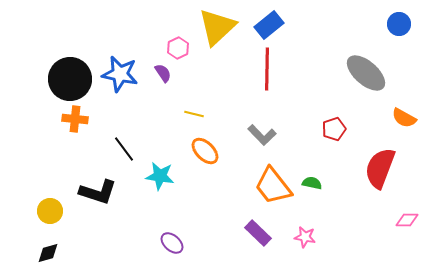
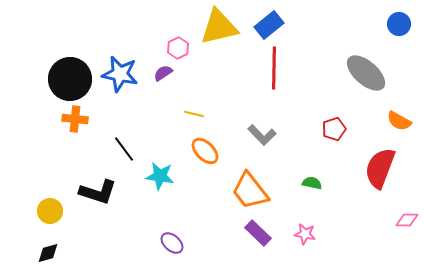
yellow triangle: moved 2 px right; rotated 30 degrees clockwise
red line: moved 7 px right, 1 px up
purple semicircle: rotated 90 degrees counterclockwise
orange semicircle: moved 5 px left, 3 px down
orange trapezoid: moved 23 px left, 5 px down
pink star: moved 3 px up
